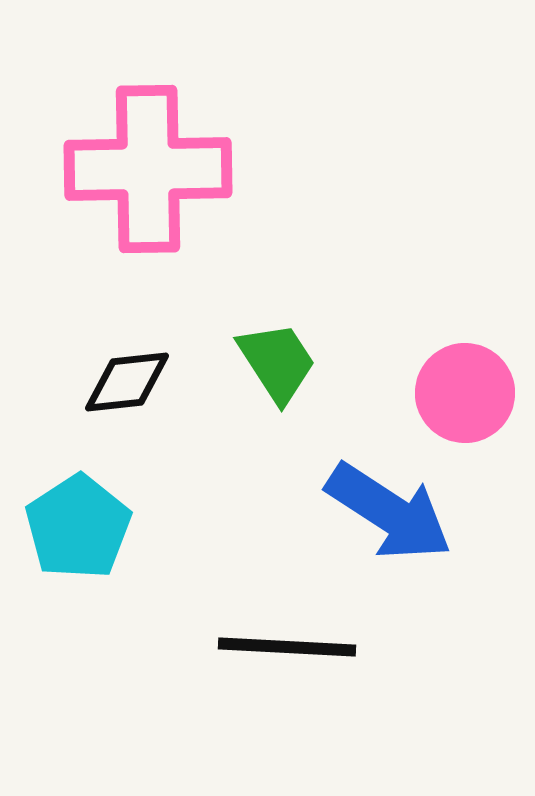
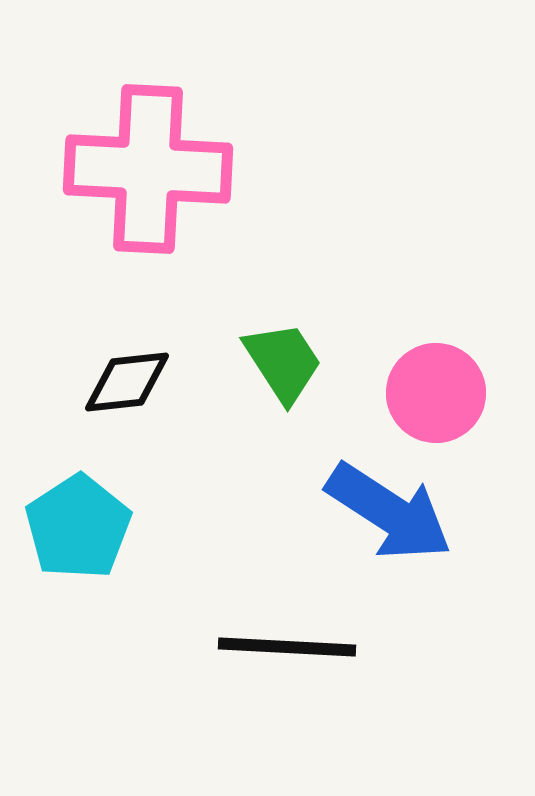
pink cross: rotated 4 degrees clockwise
green trapezoid: moved 6 px right
pink circle: moved 29 px left
